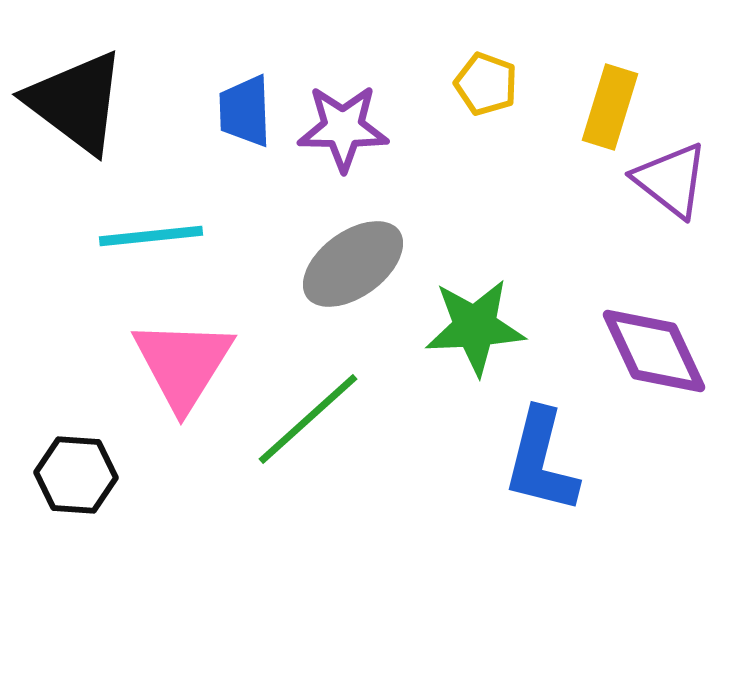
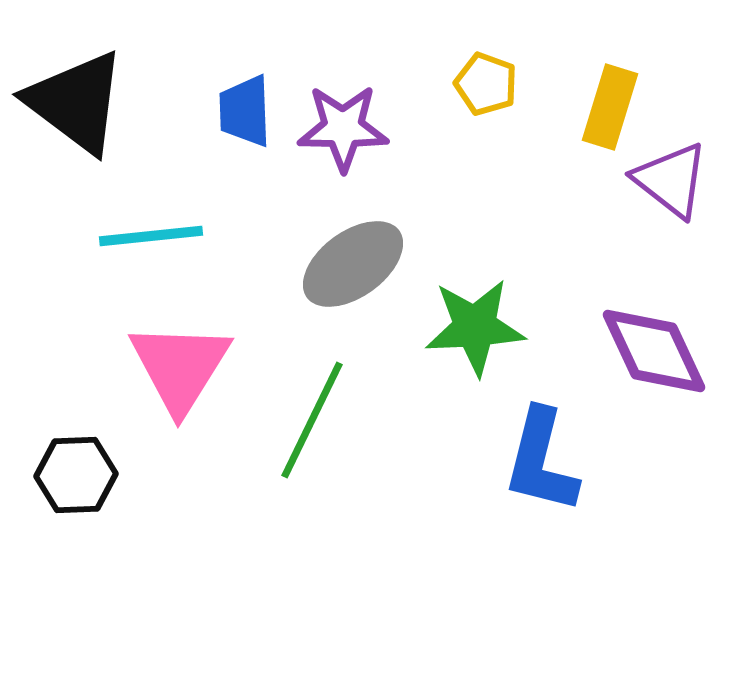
pink triangle: moved 3 px left, 3 px down
green line: moved 4 px right, 1 px down; rotated 22 degrees counterclockwise
black hexagon: rotated 6 degrees counterclockwise
